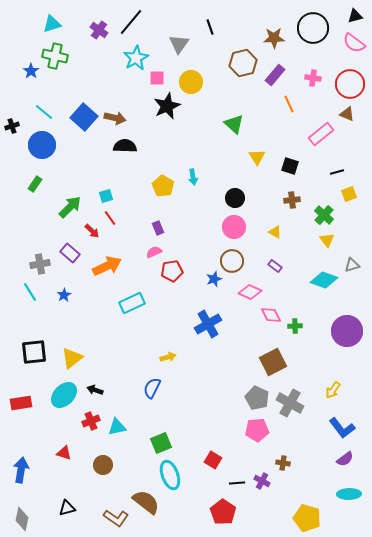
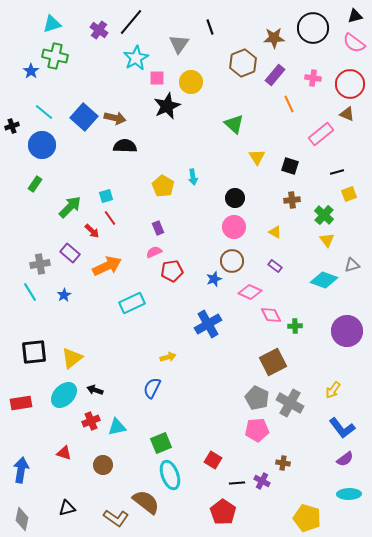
brown hexagon at (243, 63): rotated 8 degrees counterclockwise
